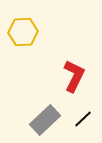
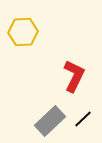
gray rectangle: moved 5 px right, 1 px down
